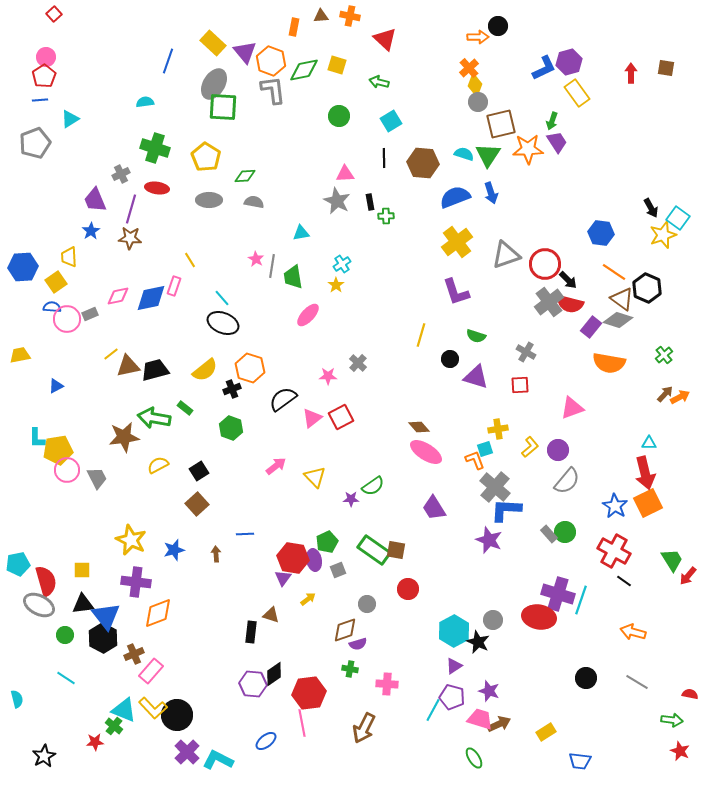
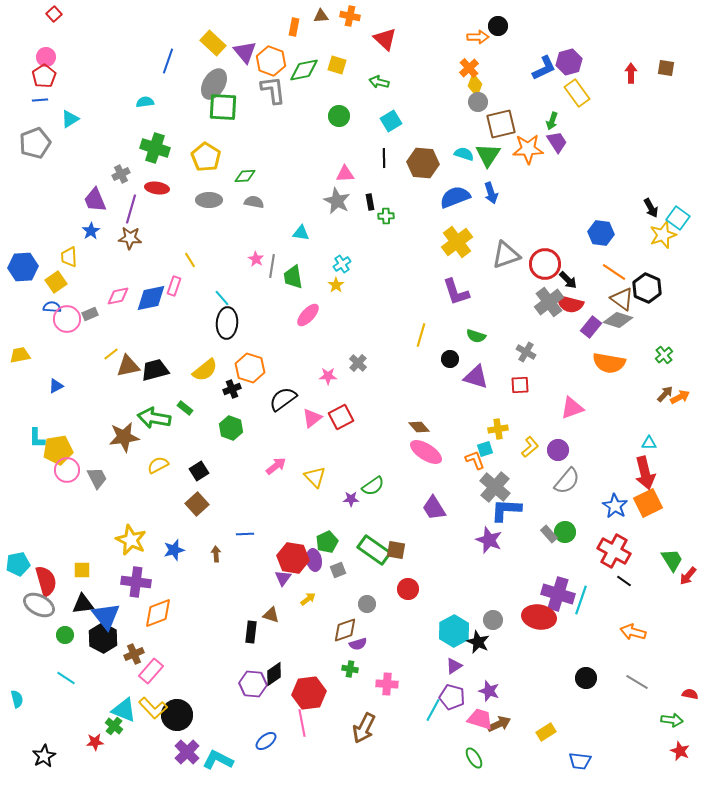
cyan triangle at (301, 233): rotated 18 degrees clockwise
black ellipse at (223, 323): moved 4 px right; rotated 72 degrees clockwise
